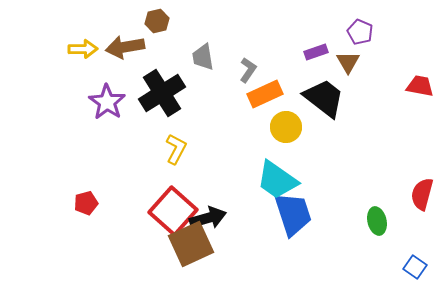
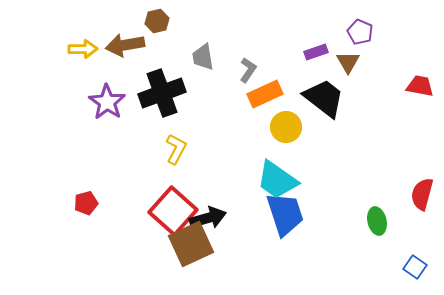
brown arrow: moved 2 px up
black cross: rotated 12 degrees clockwise
blue trapezoid: moved 8 px left
